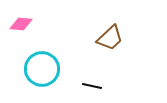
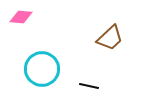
pink diamond: moved 7 px up
black line: moved 3 px left
